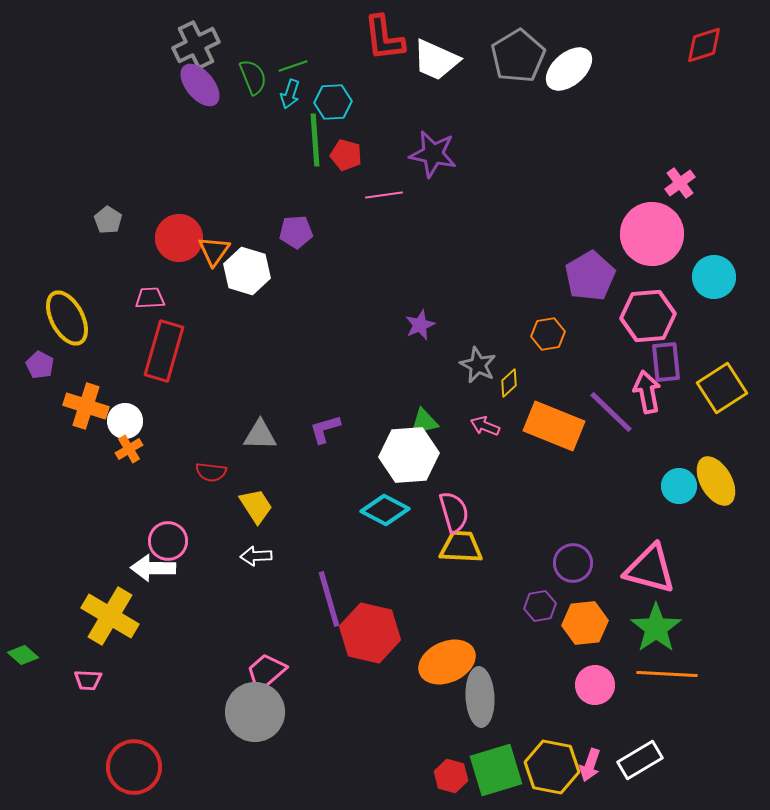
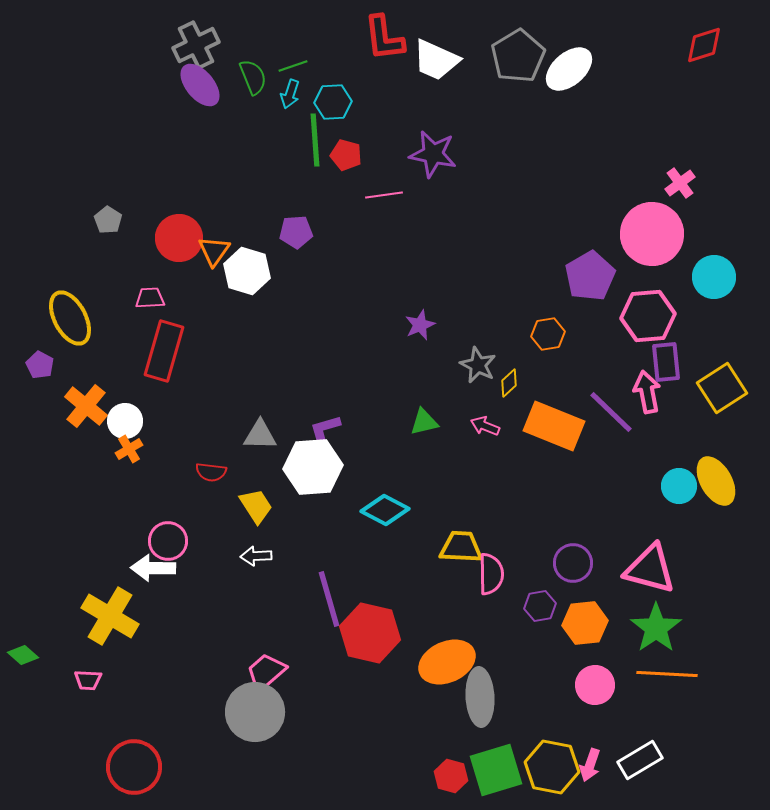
yellow ellipse at (67, 318): moved 3 px right
orange cross at (86, 406): rotated 21 degrees clockwise
white hexagon at (409, 455): moved 96 px left, 12 px down
pink semicircle at (454, 512): moved 37 px right, 62 px down; rotated 15 degrees clockwise
